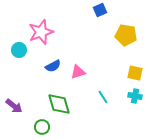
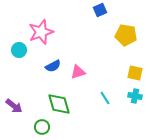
cyan line: moved 2 px right, 1 px down
